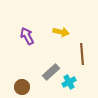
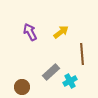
yellow arrow: rotated 49 degrees counterclockwise
purple arrow: moved 3 px right, 4 px up
cyan cross: moved 1 px right, 1 px up
